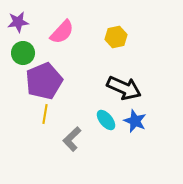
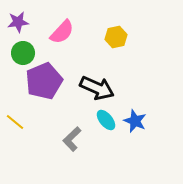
black arrow: moved 27 px left
yellow line: moved 30 px left, 8 px down; rotated 60 degrees counterclockwise
